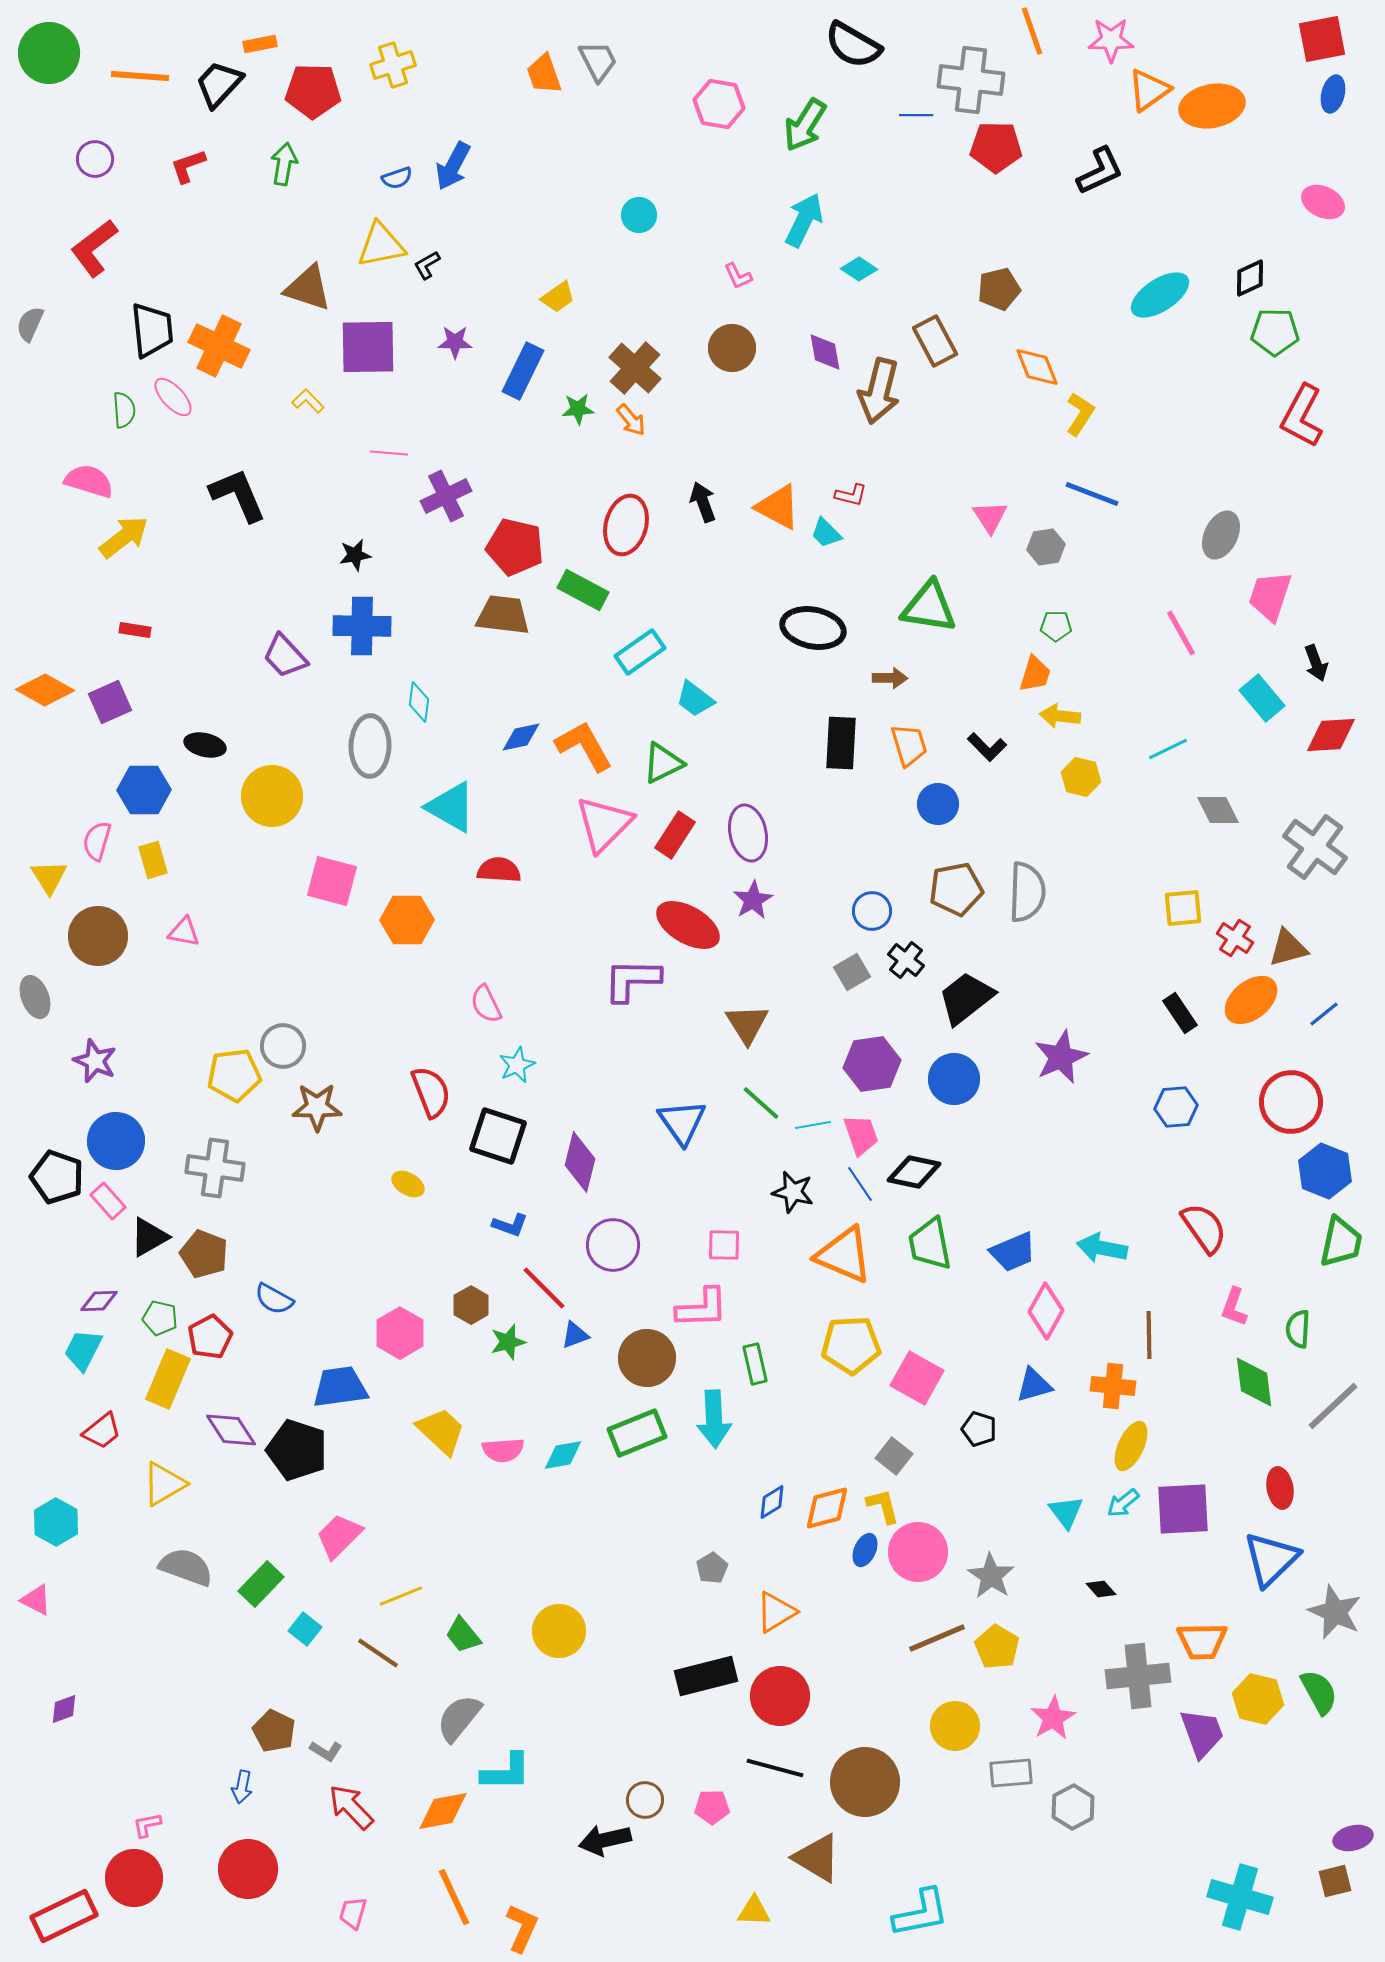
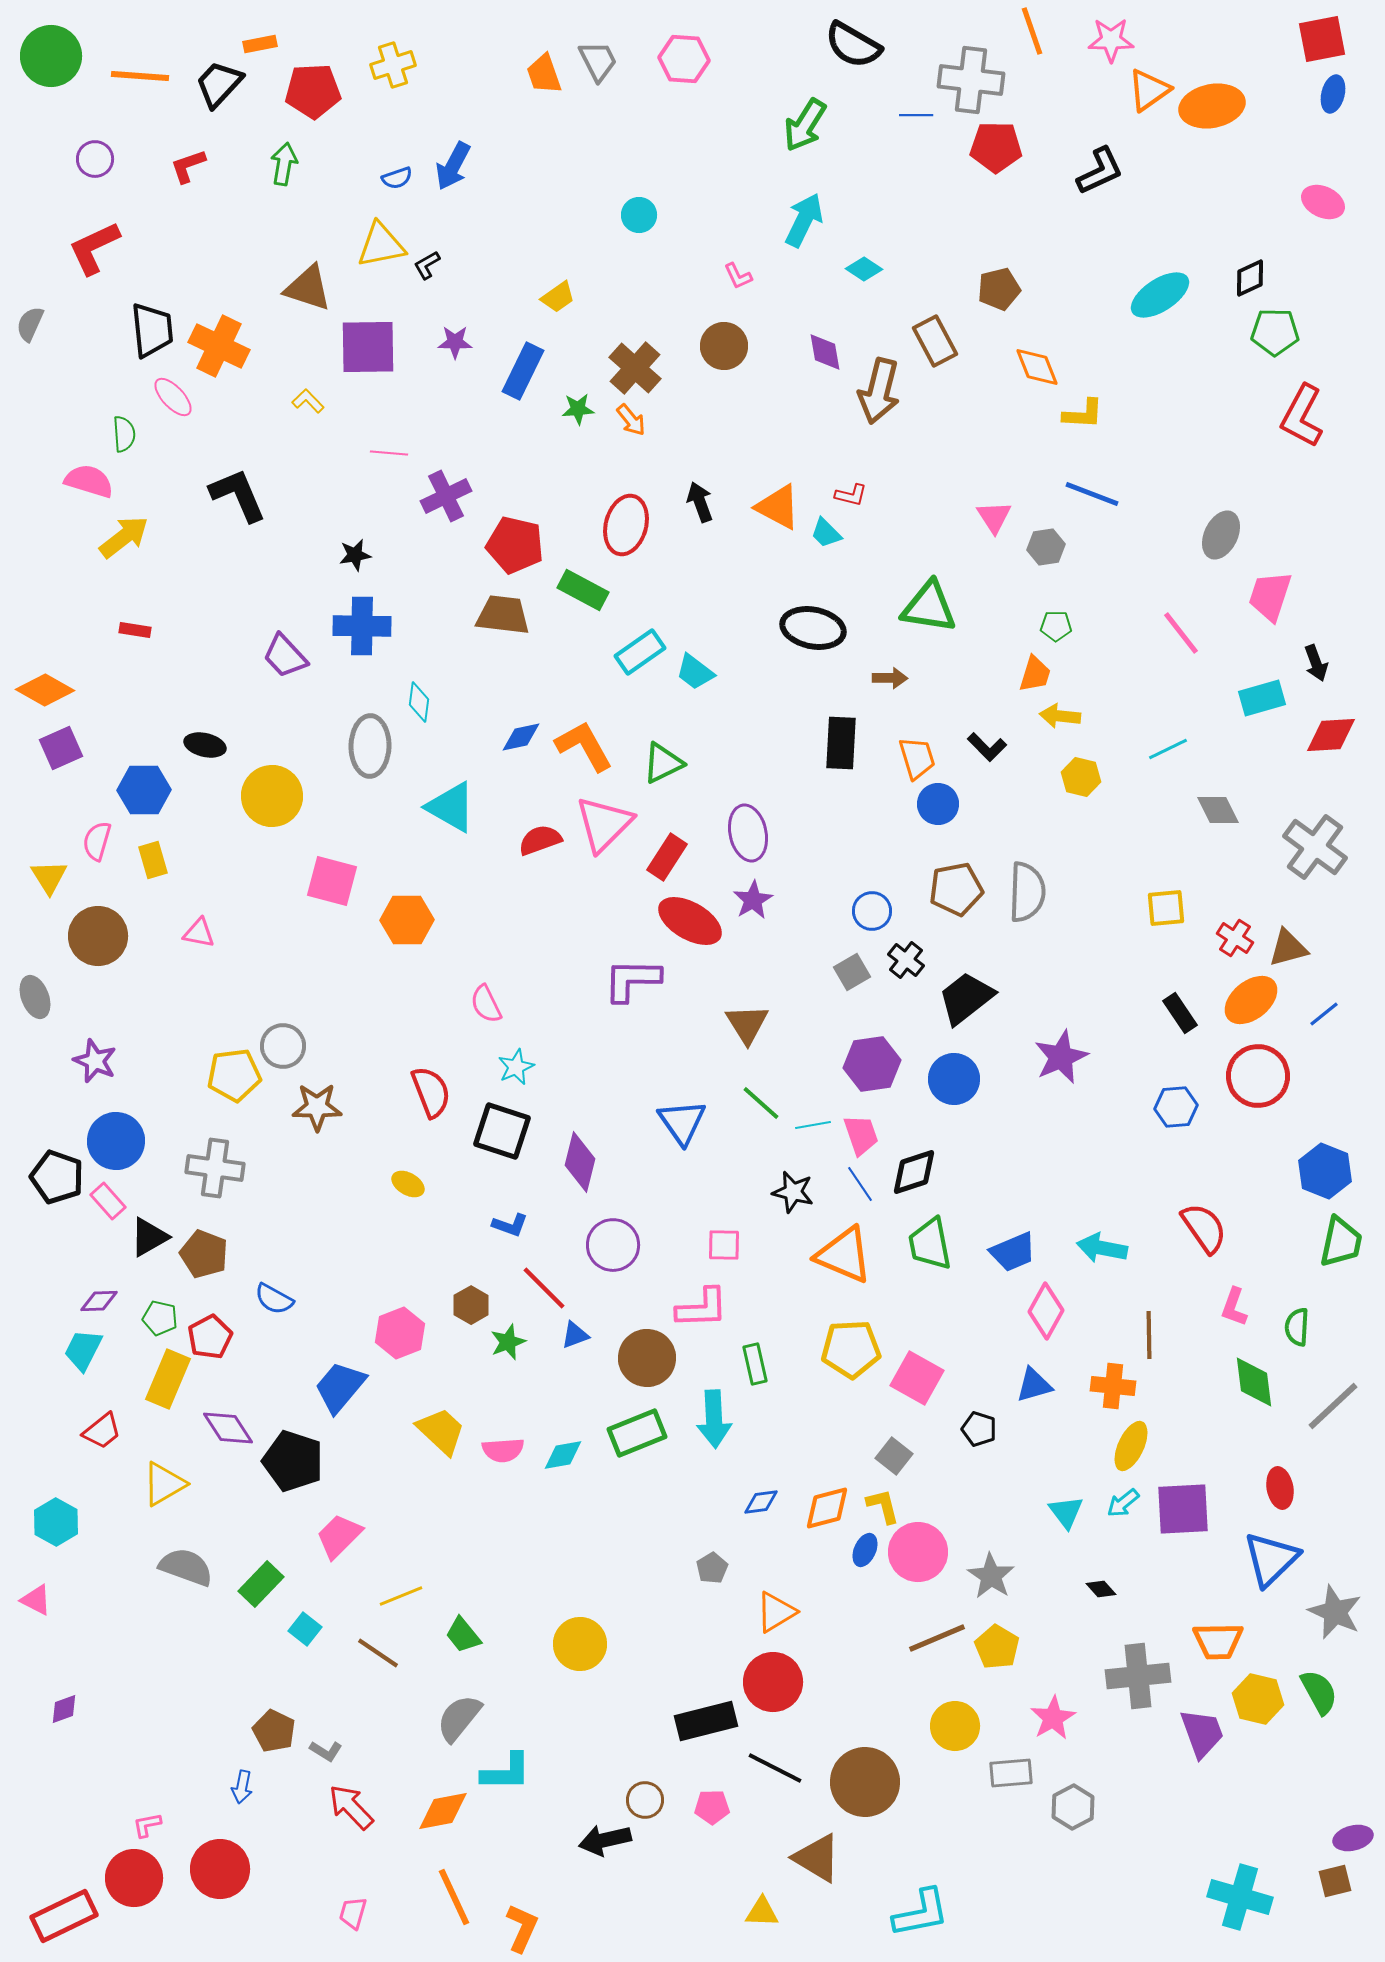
green circle at (49, 53): moved 2 px right, 3 px down
red pentagon at (313, 91): rotated 4 degrees counterclockwise
pink hexagon at (719, 104): moved 35 px left, 45 px up; rotated 6 degrees counterclockwise
red L-shape at (94, 248): rotated 12 degrees clockwise
cyan diamond at (859, 269): moved 5 px right
brown circle at (732, 348): moved 8 px left, 2 px up
green semicircle at (124, 410): moved 24 px down
yellow L-shape at (1080, 414): moved 3 px right; rotated 60 degrees clockwise
black arrow at (703, 502): moved 3 px left
pink triangle at (990, 517): moved 4 px right
red pentagon at (515, 547): moved 2 px up
pink line at (1181, 633): rotated 9 degrees counterclockwise
cyan rectangle at (1262, 698): rotated 66 degrees counterclockwise
cyan trapezoid at (695, 699): moved 27 px up
purple square at (110, 702): moved 49 px left, 46 px down
orange trapezoid at (909, 745): moved 8 px right, 13 px down
red rectangle at (675, 835): moved 8 px left, 22 px down
red semicircle at (499, 870): moved 41 px right, 30 px up; rotated 24 degrees counterclockwise
yellow square at (1183, 908): moved 17 px left
red ellipse at (688, 925): moved 2 px right, 4 px up
pink triangle at (184, 932): moved 15 px right, 1 px down
cyan star at (517, 1065): moved 1 px left, 2 px down
red circle at (1291, 1102): moved 33 px left, 26 px up
black square at (498, 1136): moved 4 px right, 5 px up
black diamond at (914, 1172): rotated 30 degrees counterclockwise
green semicircle at (1298, 1329): moved 1 px left, 2 px up
pink hexagon at (400, 1333): rotated 9 degrees clockwise
green star at (508, 1342): rotated 6 degrees counterclockwise
yellow pentagon at (851, 1345): moved 4 px down
blue trapezoid at (340, 1387): rotated 42 degrees counterclockwise
purple diamond at (231, 1430): moved 3 px left, 2 px up
black pentagon at (297, 1450): moved 4 px left, 11 px down
blue diamond at (772, 1502): moved 11 px left; rotated 24 degrees clockwise
yellow circle at (559, 1631): moved 21 px right, 13 px down
orange trapezoid at (1202, 1641): moved 16 px right
black rectangle at (706, 1676): moved 45 px down
red circle at (780, 1696): moved 7 px left, 14 px up
black line at (775, 1768): rotated 12 degrees clockwise
red circle at (248, 1869): moved 28 px left
yellow triangle at (754, 1911): moved 8 px right, 1 px down
